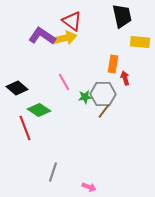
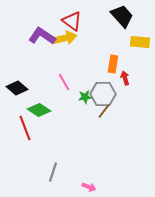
black trapezoid: rotated 30 degrees counterclockwise
